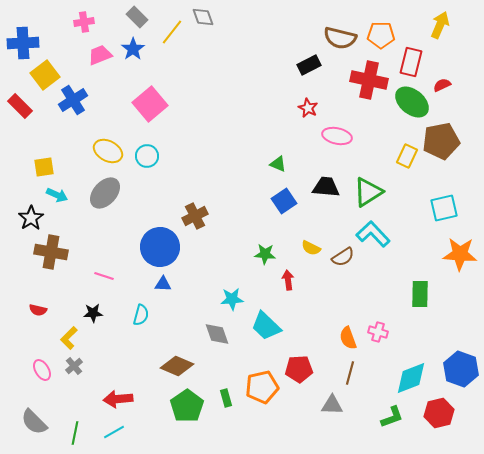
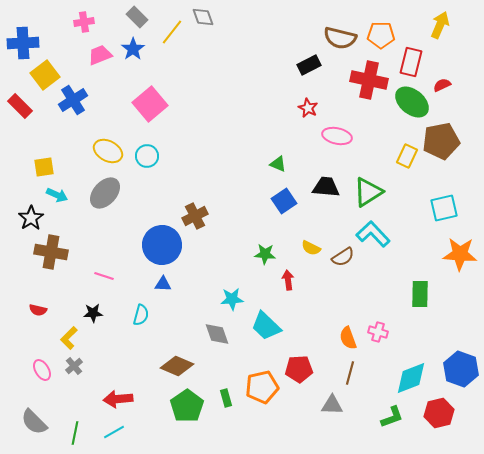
blue circle at (160, 247): moved 2 px right, 2 px up
